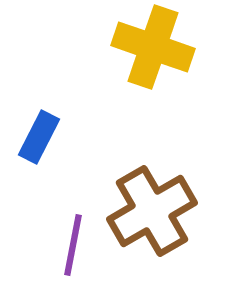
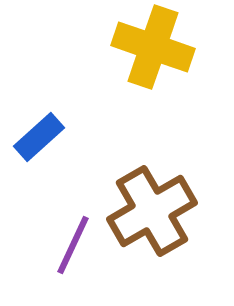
blue rectangle: rotated 21 degrees clockwise
purple line: rotated 14 degrees clockwise
